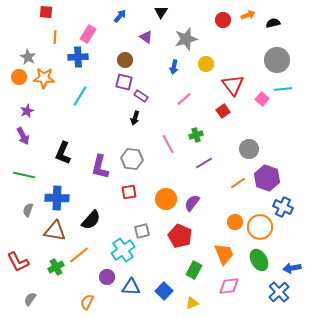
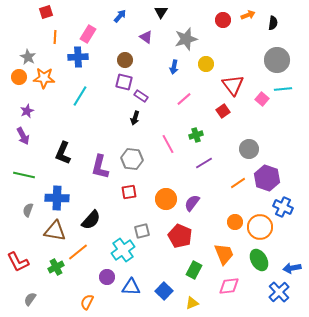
red square at (46, 12): rotated 24 degrees counterclockwise
black semicircle at (273, 23): rotated 112 degrees clockwise
orange line at (79, 255): moved 1 px left, 3 px up
